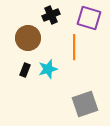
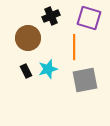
black cross: moved 1 px down
black rectangle: moved 1 px right, 1 px down; rotated 48 degrees counterclockwise
gray square: moved 24 px up; rotated 8 degrees clockwise
